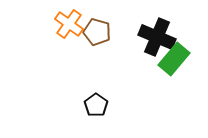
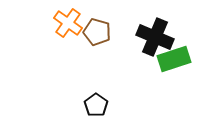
orange cross: moved 1 px left, 1 px up
black cross: moved 2 px left
green rectangle: rotated 32 degrees clockwise
